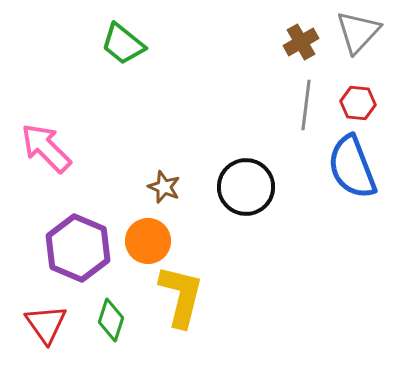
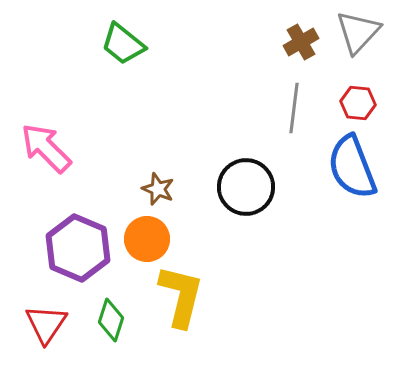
gray line: moved 12 px left, 3 px down
brown star: moved 6 px left, 2 px down
orange circle: moved 1 px left, 2 px up
red triangle: rotated 9 degrees clockwise
